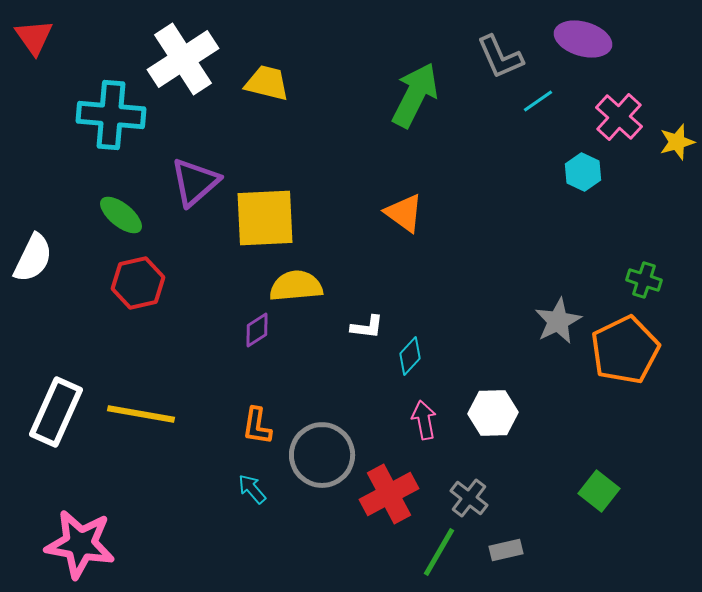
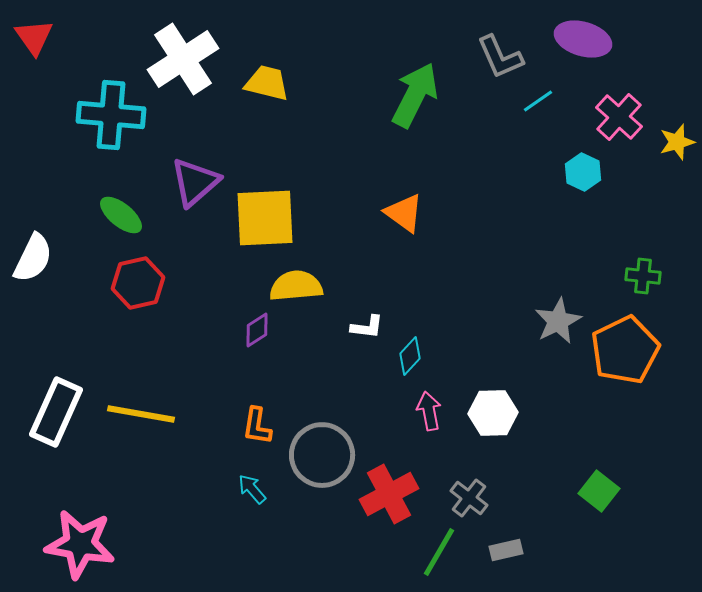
green cross: moved 1 px left, 4 px up; rotated 12 degrees counterclockwise
pink arrow: moved 5 px right, 9 px up
